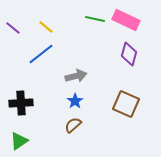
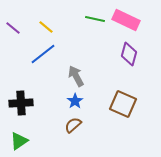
blue line: moved 2 px right
gray arrow: rotated 105 degrees counterclockwise
brown square: moved 3 px left
